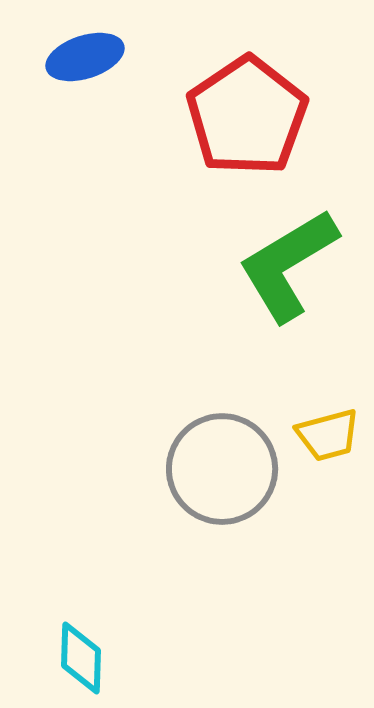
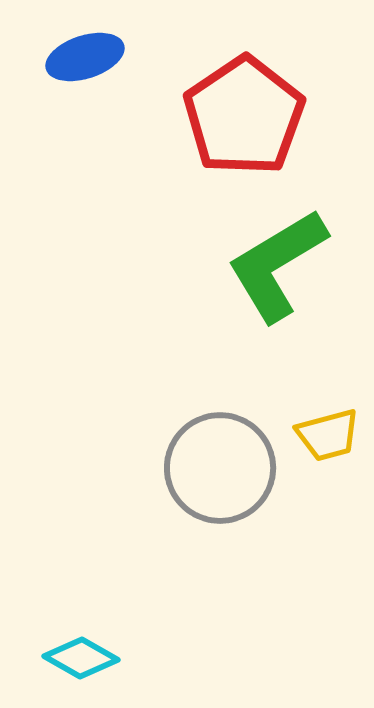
red pentagon: moved 3 px left
green L-shape: moved 11 px left
gray circle: moved 2 px left, 1 px up
cyan diamond: rotated 62 degrees counterclockwise
